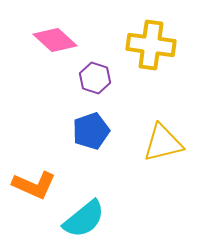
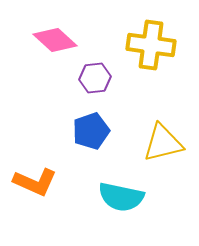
purple hexagon: rotated 24 degrees counterclockwise
orange L-shape: moved 1 px right, 3 px up
cyan semicircle: moved 37 px right, 22 px up; rotated 51 degrees clockwise
